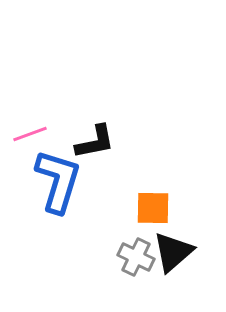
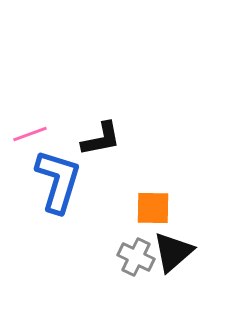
black L-shape: moved 6 px right, 3 px up
